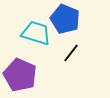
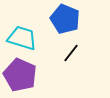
cyan trapezoid: moved 14 px left, 5 px down
